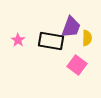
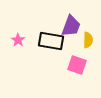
purple trapezoid: moved 1 px up
yellow semicircle: moved 1 px right, 2 px down
pink square: rotated 18 degrees counterclockwise
